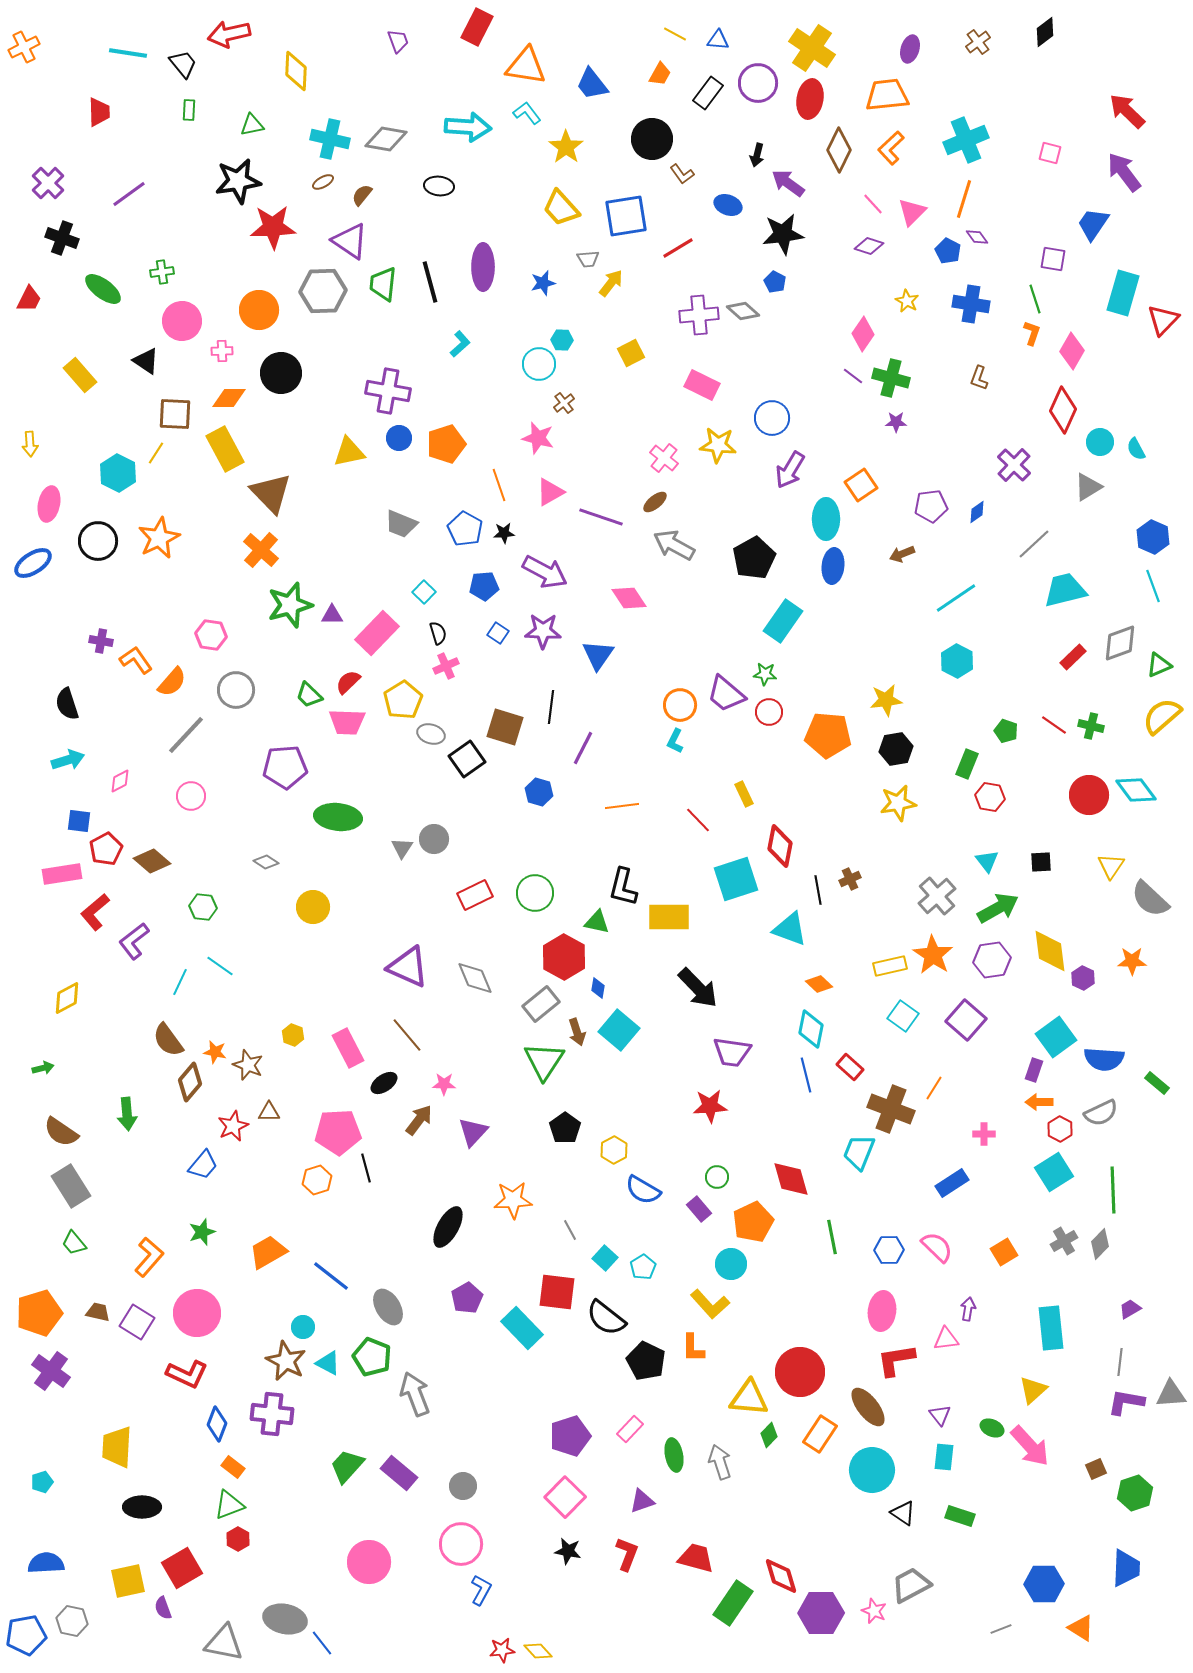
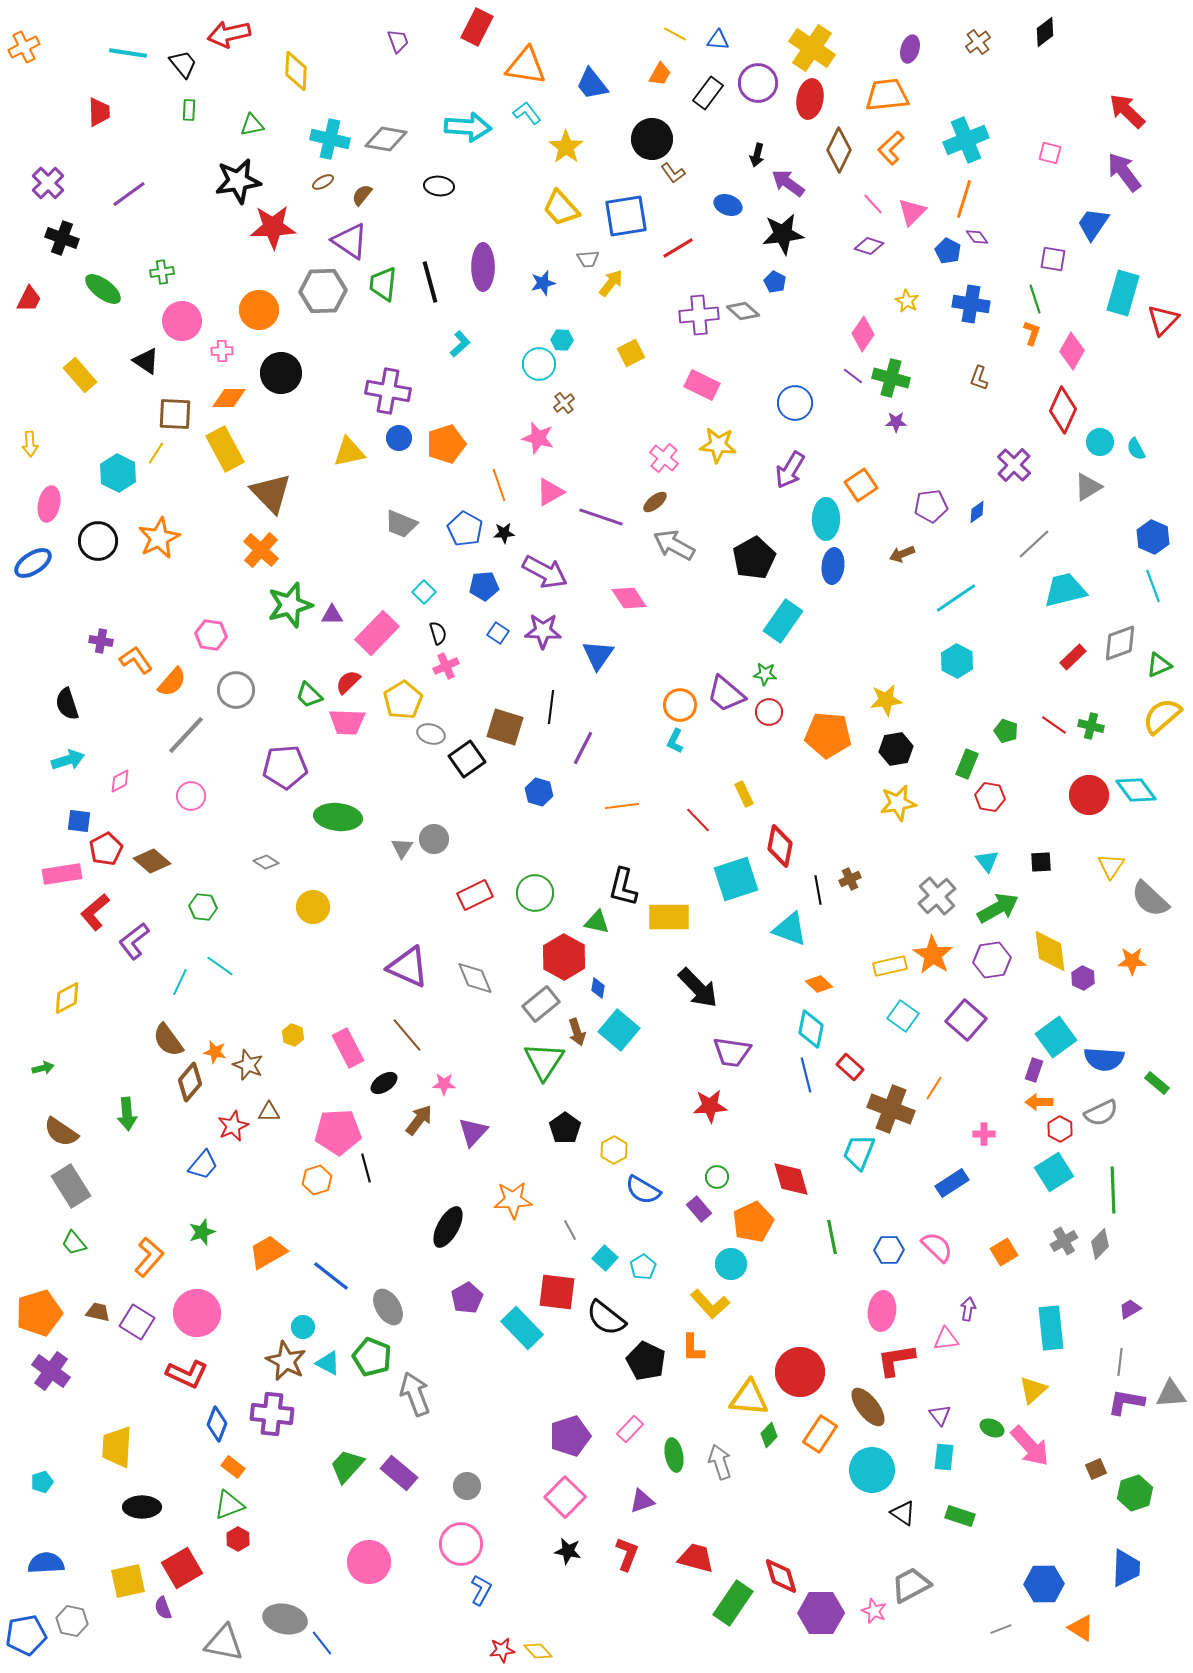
brown L-shape at (682, 174): moved 9 px left, 1 px up
blue circle at (772, 418): moved 23 px right, 15 px up
gray circle at (463, 1486): moved 4 px right
